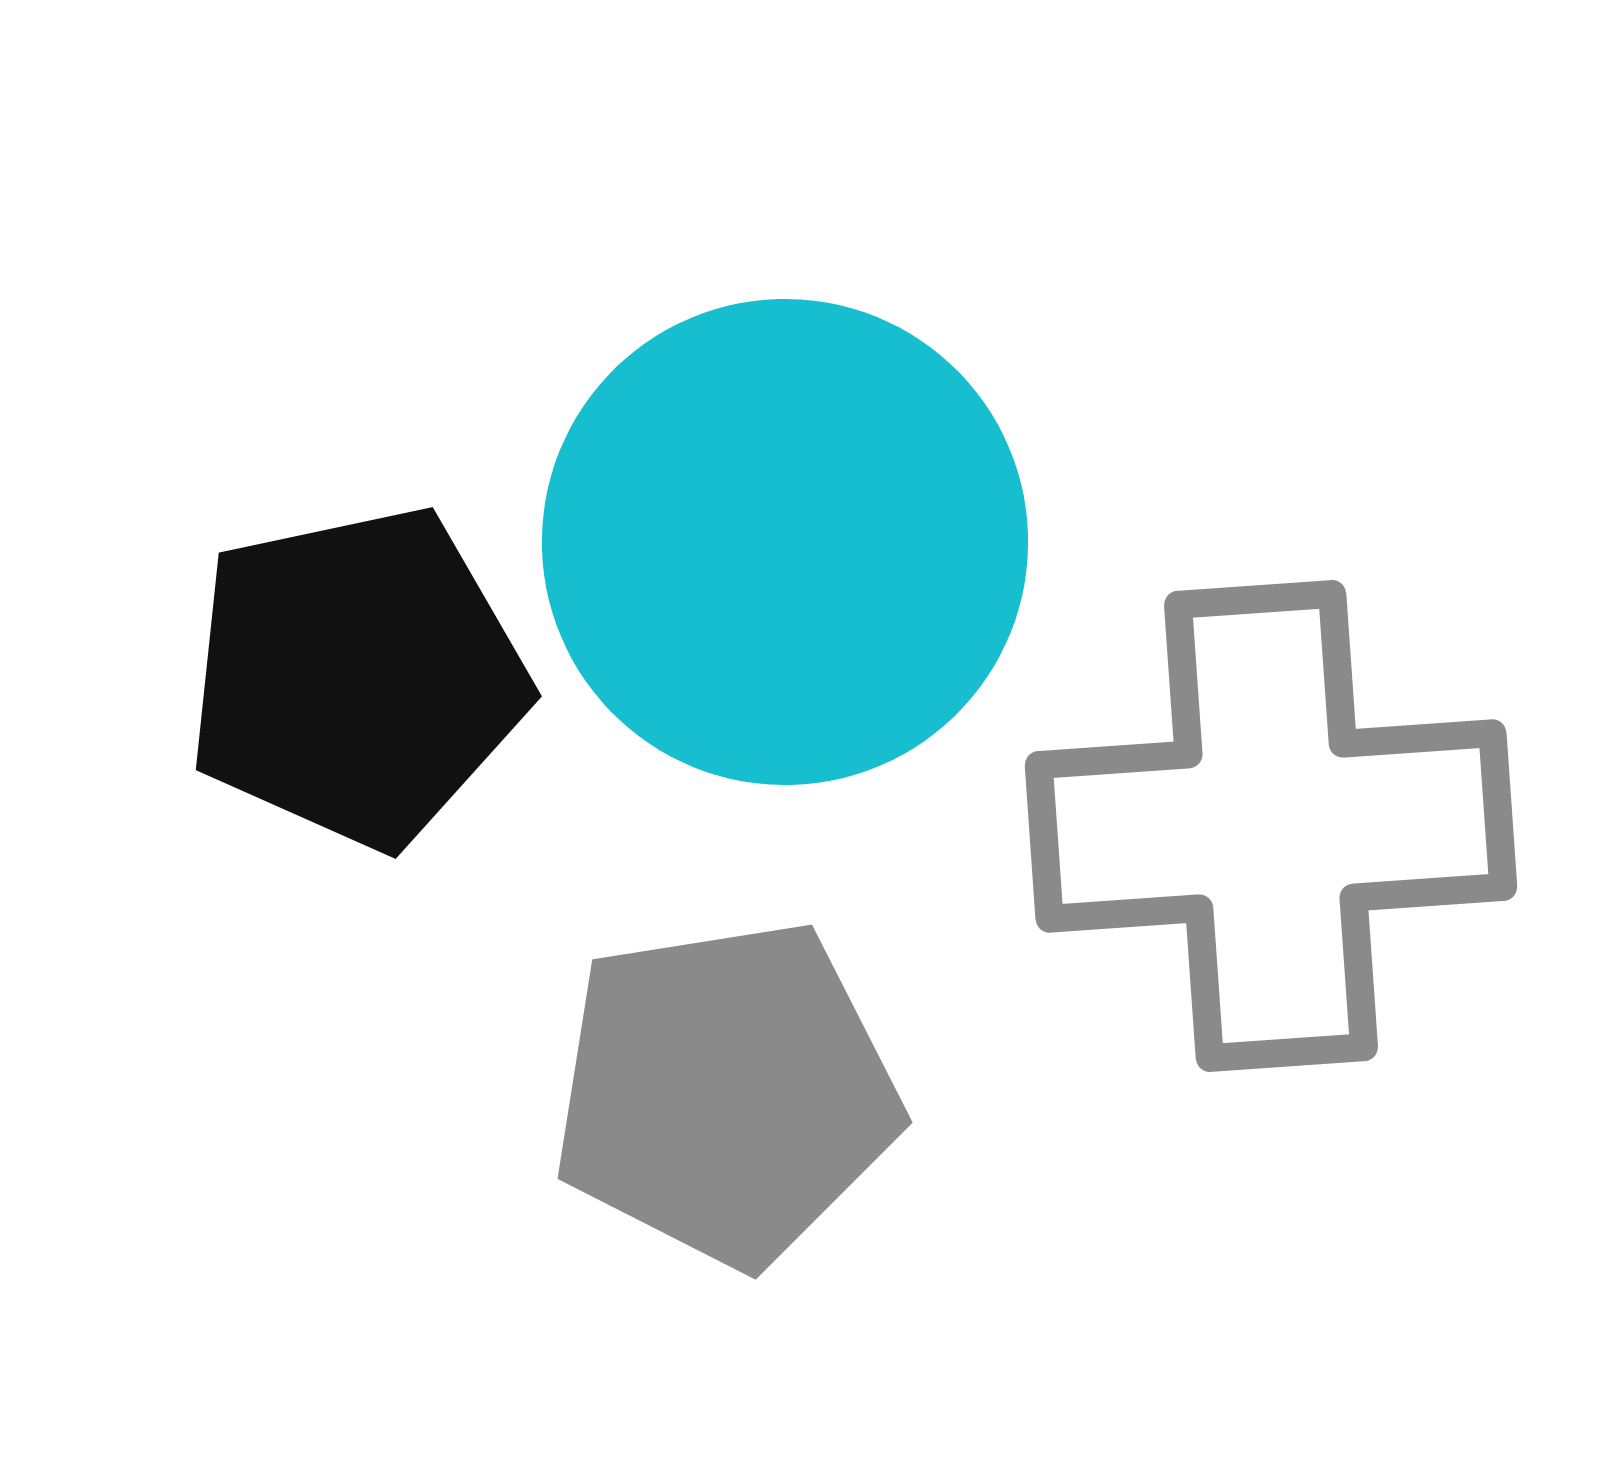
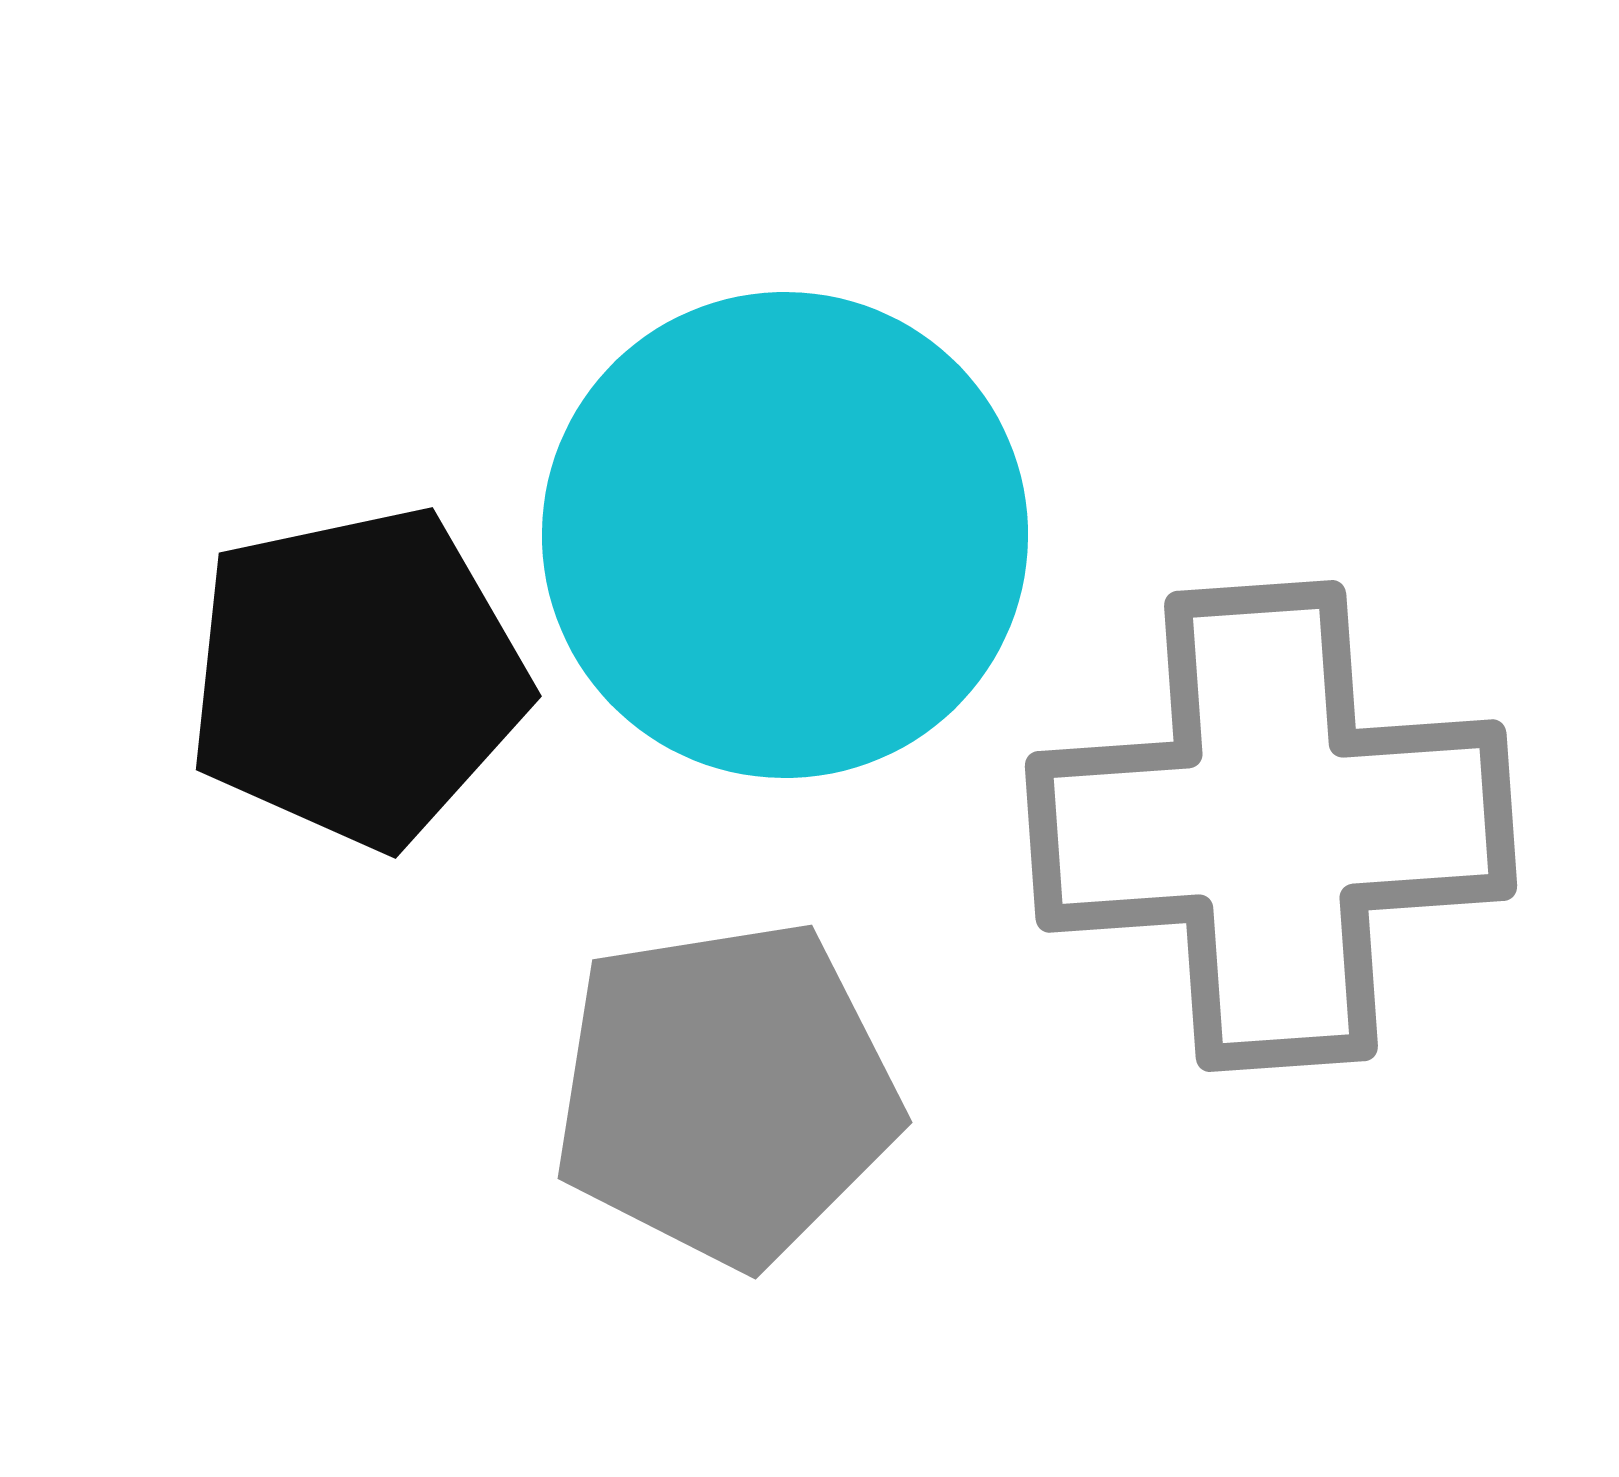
cyan circle: moved 7 px up
